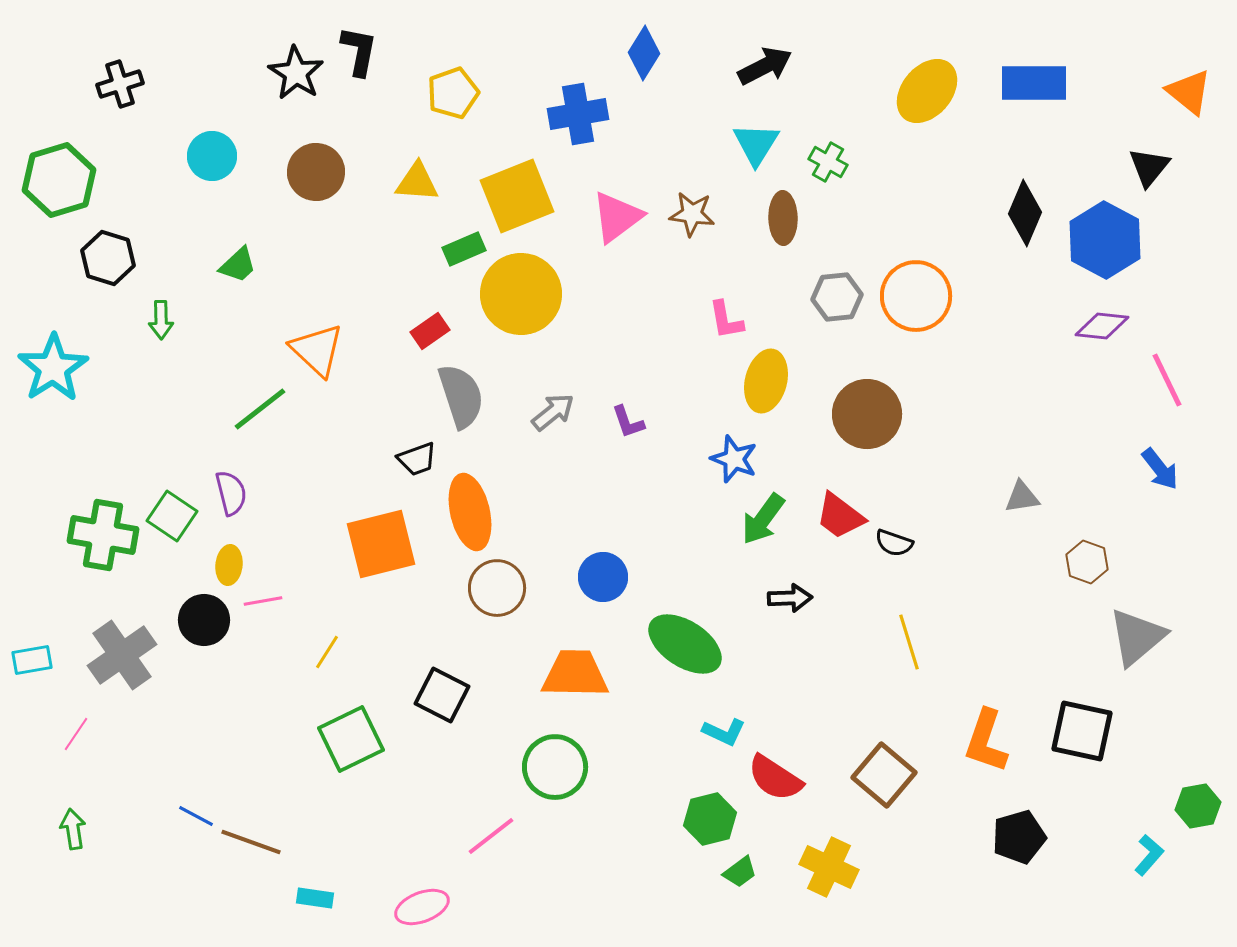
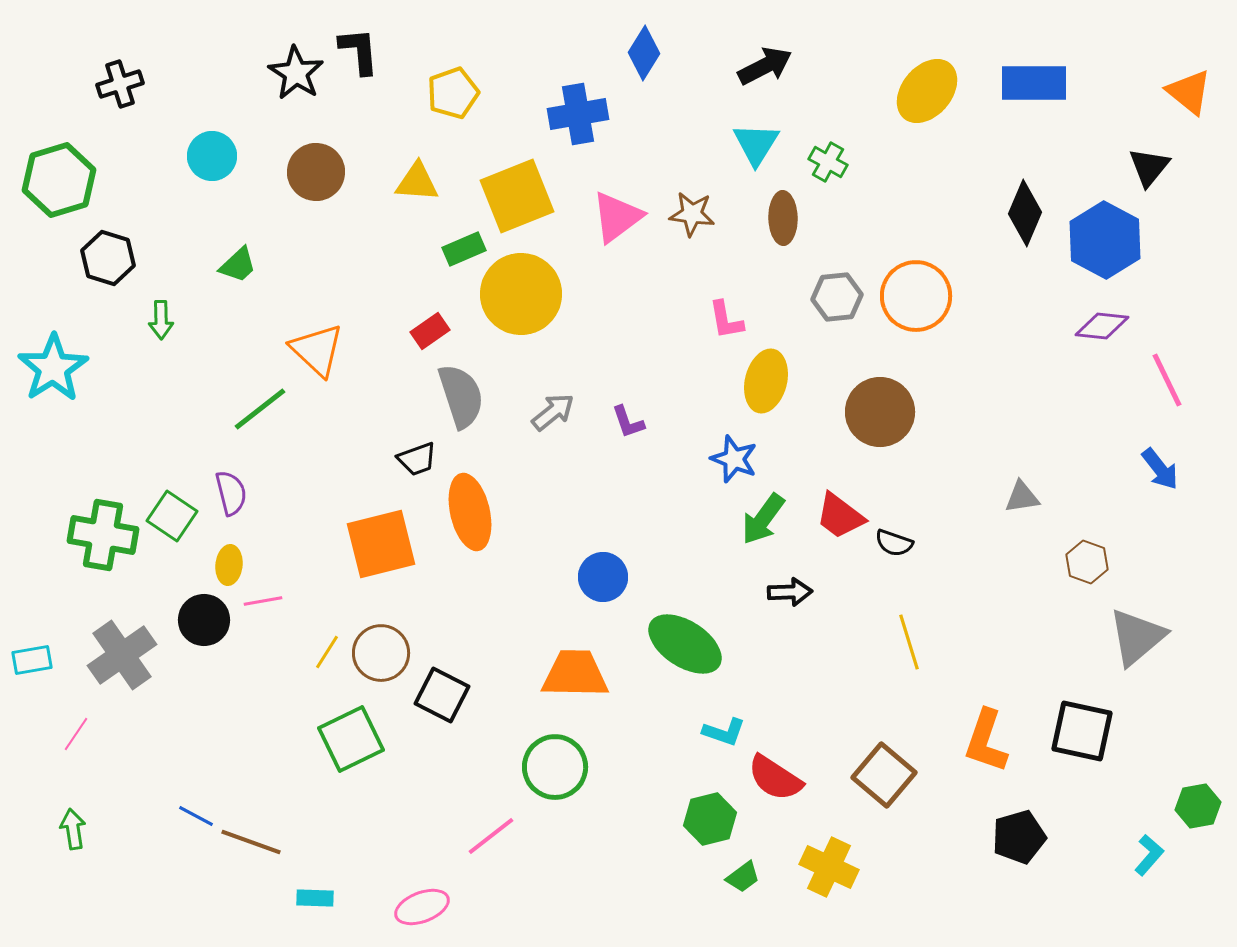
black L-shape at (359, 51): rotated 16 degrees counterclockwise
brown circle at (867, 414): moved 13 px right, 2 px up
brown circle at (497, 588): moved 116 px left, 65 px down
black arrow at (790, 598): moved 6 px up
cyan L-shape at (724, 732): rotated 6 degrees counterclockwise
green trapezoid at (740, 872): moved 3 px right, 5 px down
cyan rectangle at (315, 898): rotated 6 degrees counterclockwise
